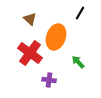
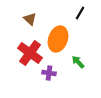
orange ellipse: moved 2 px right, 2 px down
purple cross: moved 7 px up
